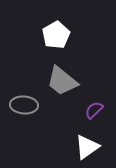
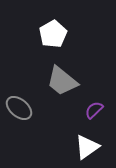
white pentagon: moved 3 px left, 1 px up
gray ellipse: moved 5 px left, 3 px down; rotated 36 degrees clockwise
